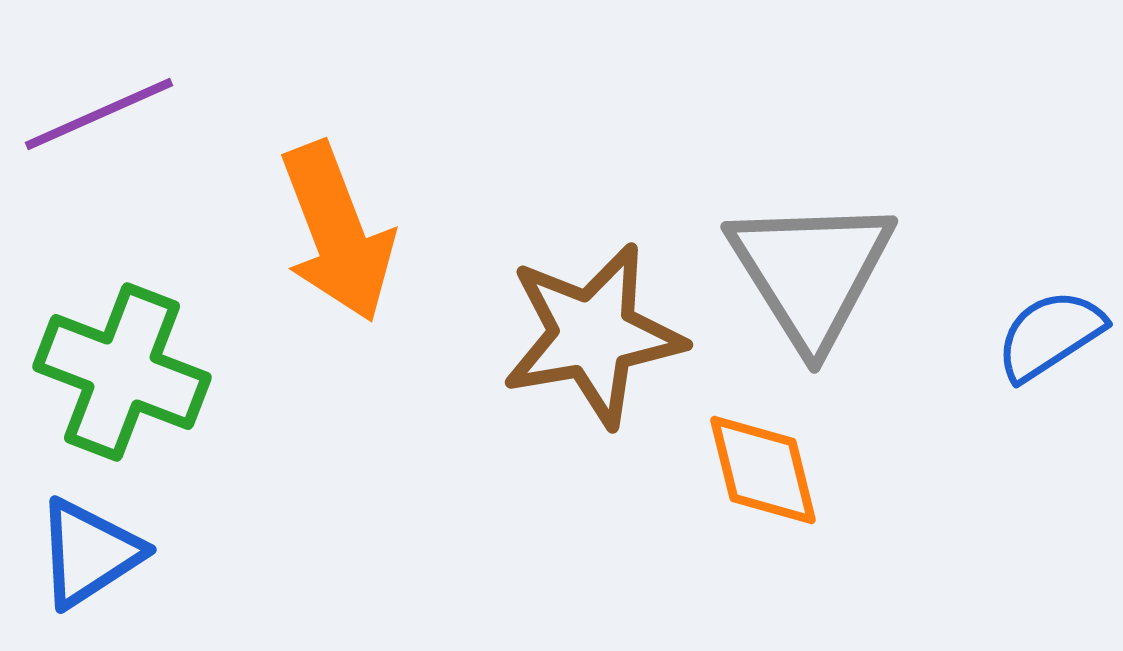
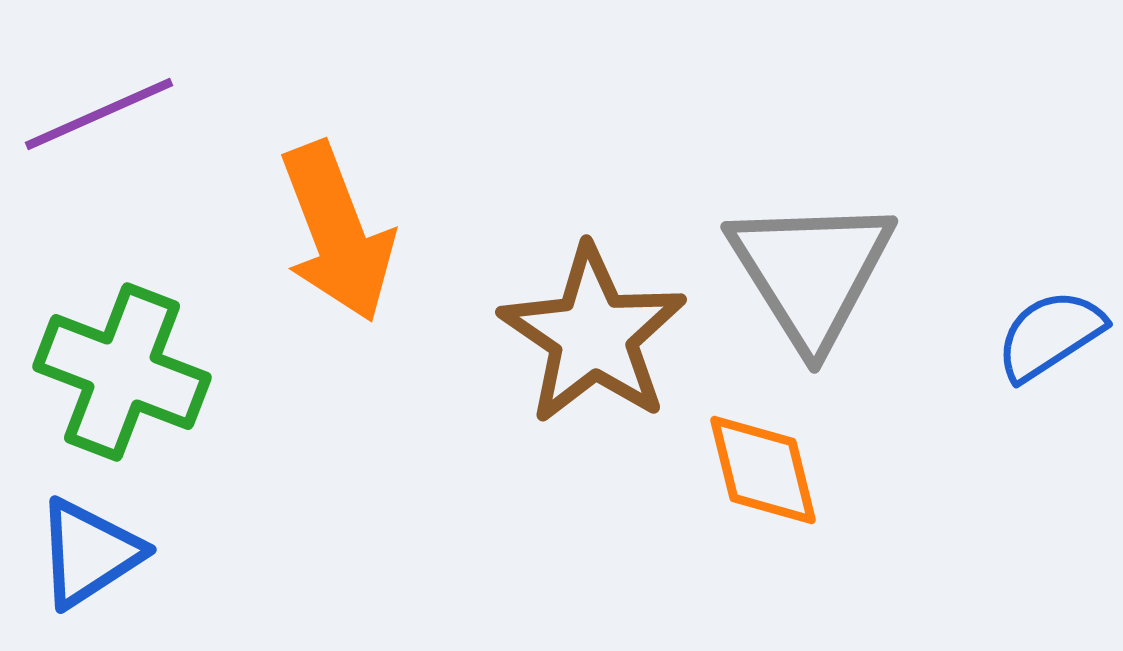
brown star: rotated 28 degrees counterclockwise
